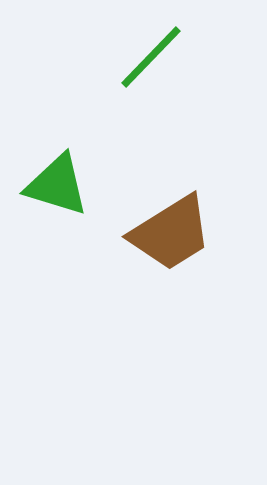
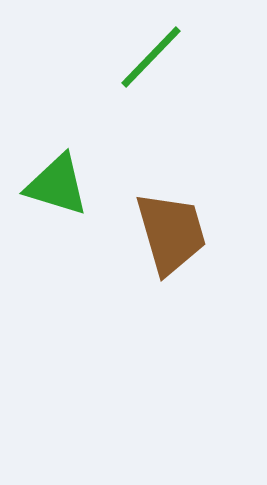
brown trapezoid: rotated 74 degrees counterclockwise
